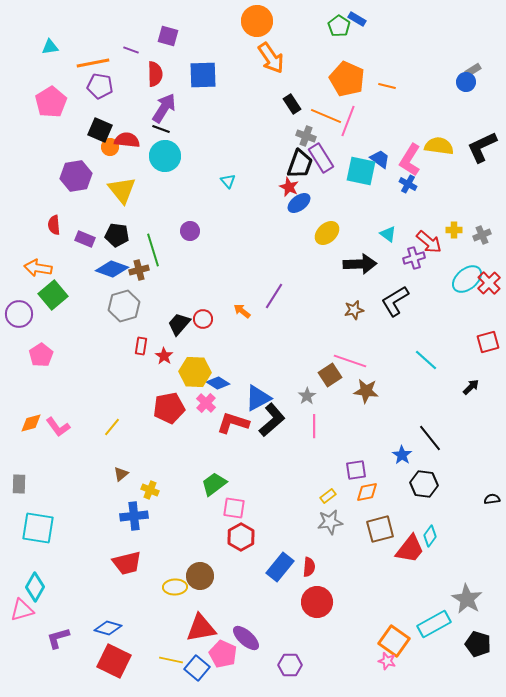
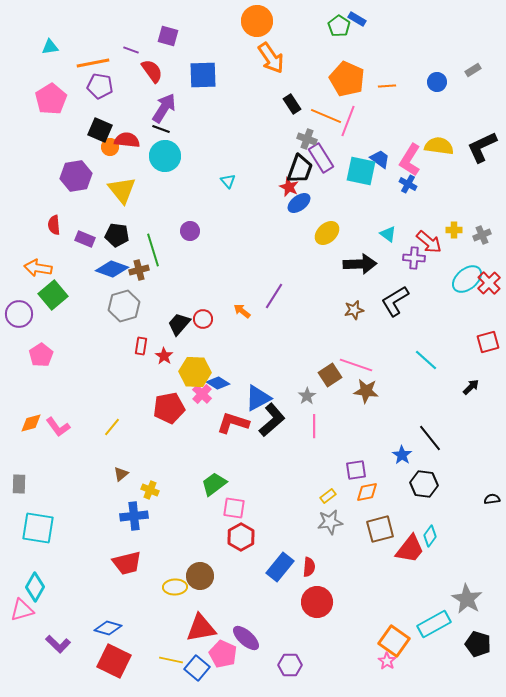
red semicircle at (155, 74): moved 3 px left, 3 px up; rotated 35 degrees counterclockwise
blue circle at (466, 82): moved 29 px left
orange line at (387, 86): rotated 18 degrees counterclockwise
pink pentagon at (51, 102): moved 3 px up
gray cross at (306, 136): moved 1 px right, 3 px down
black trapezoid at (300, 164): moved 5 px down
purple cross at (414, 258): rotated 20 degrees clockwise
pink line at (350, 361): moved 6 px right, 4 px down
pink cross at (206, 403): moved 4 px left, 9 px up
purple L-shape at (58, 638): moved 6 px down; rotated 120 degrees counterclockwise
pink star at (387, 661): rotated 18 degrees clockwise
